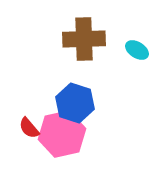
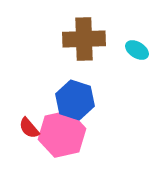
blue hexagon: moved 3 px up
